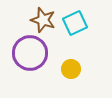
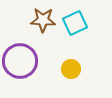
brown star: rotated 15 degrees counterclockwise
purple circle: moved 10 px left, 8 px down
